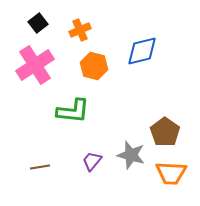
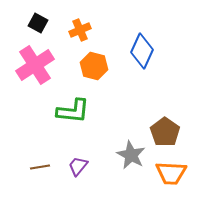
black square: rotated 24 degrees counterclockwise
blue diamond: rotated 52 degrees counterclockwise
gray star: rotated 12 degrees clockwise
purple trapezoid: moved 14 px left, 5 px down
